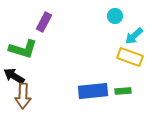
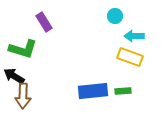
purple rectangle: rotated 60 degrees counterclockwise
cyan arrow: rotated 42 degrees clockwise
